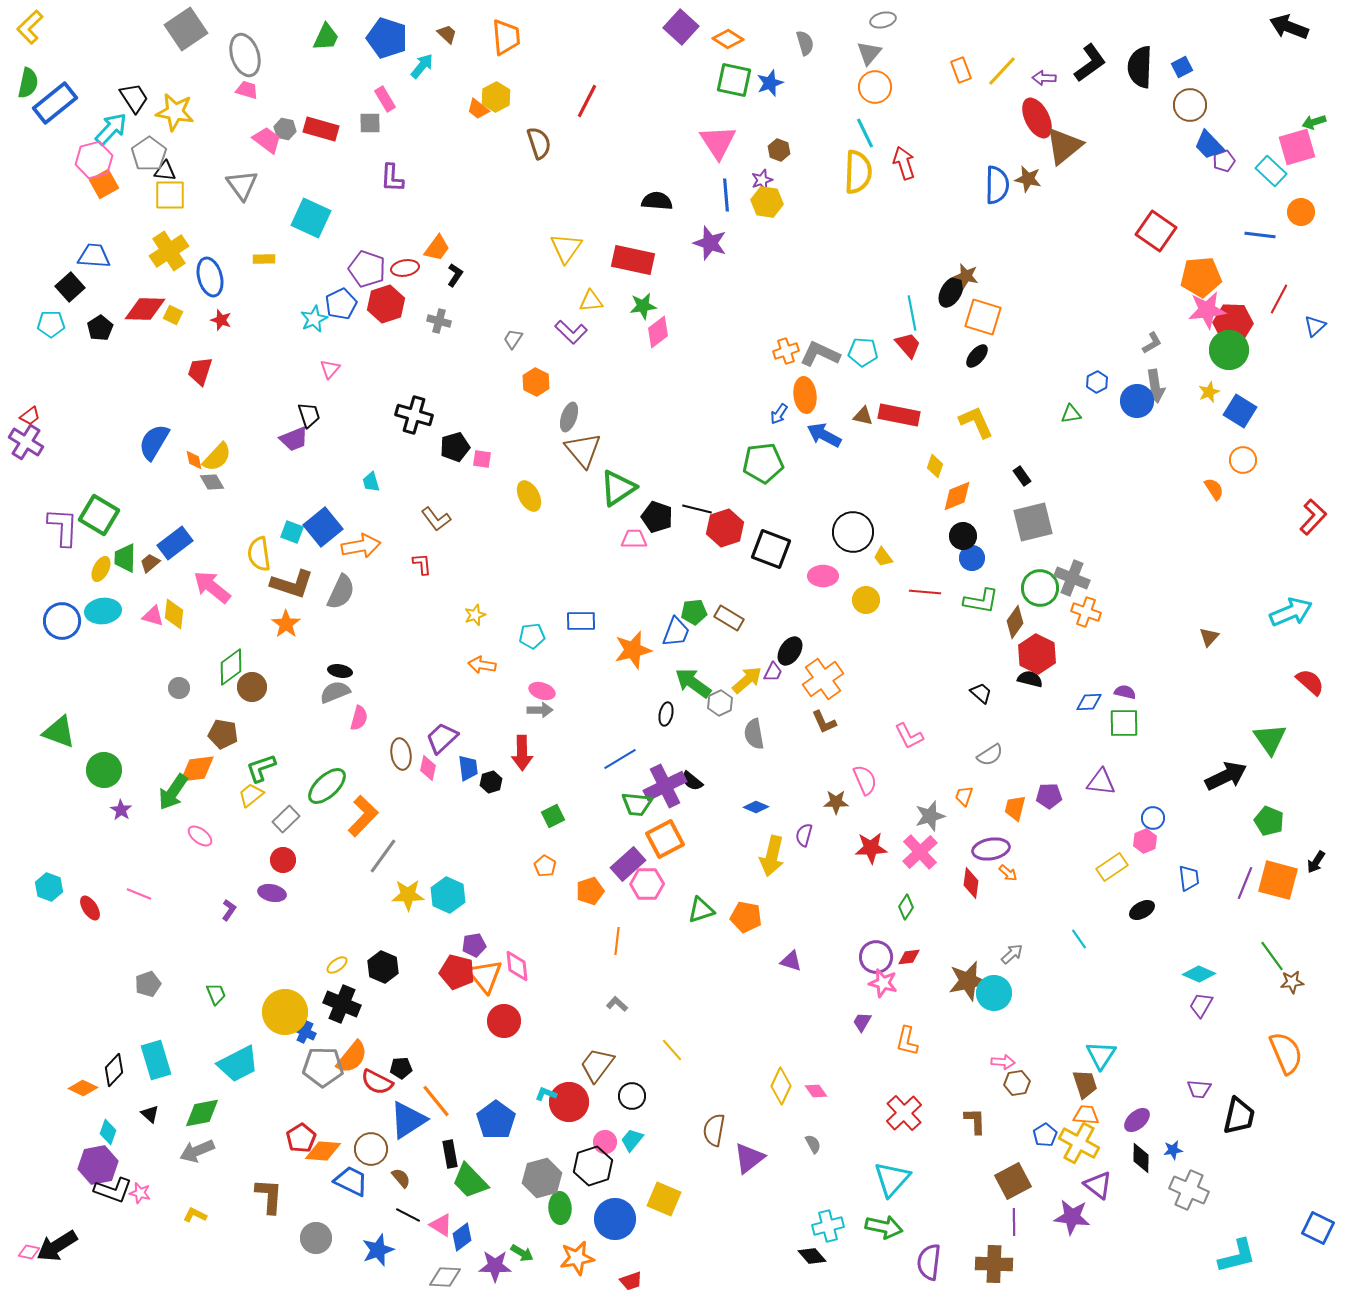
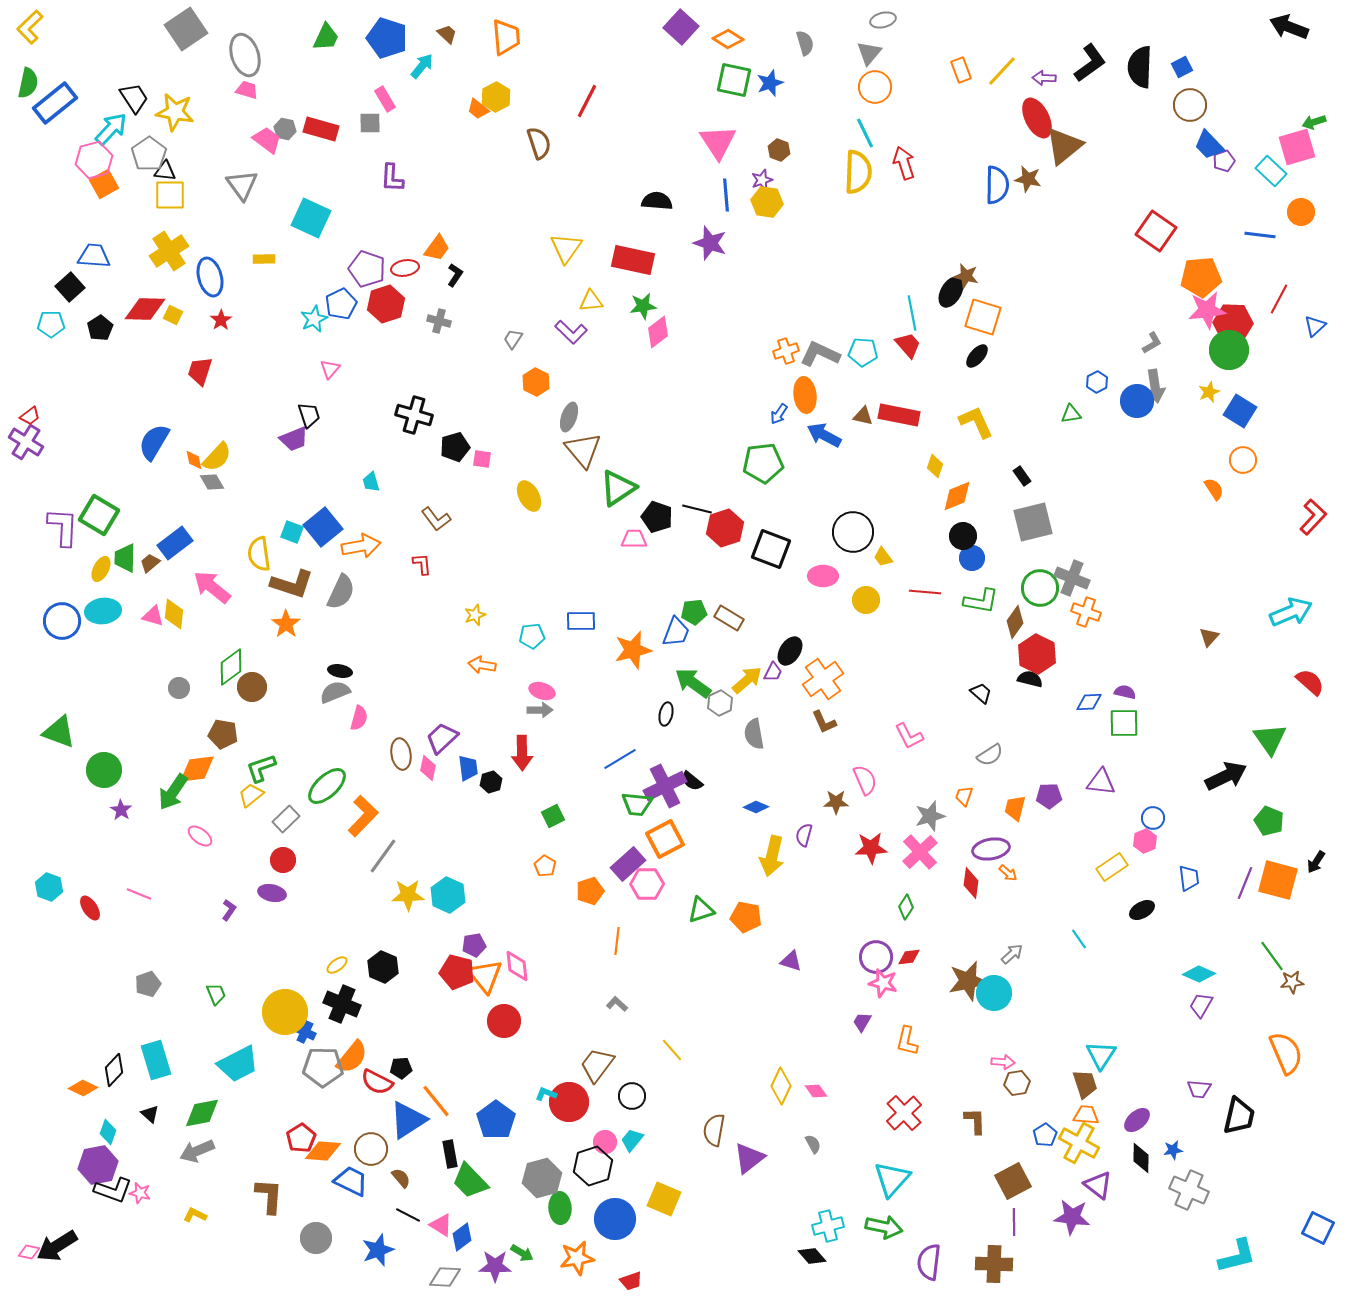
red star at (221, 320): rotated 20 degrees clockwise
